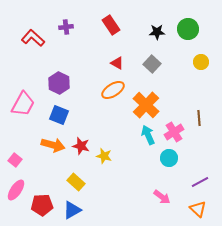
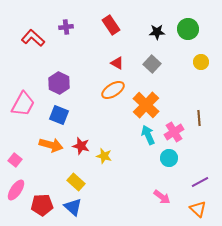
orange arrow: moved 2 px left
blue triangle: moved 1 px right, 3 px up; rotated 48 degrees counterclockwise
